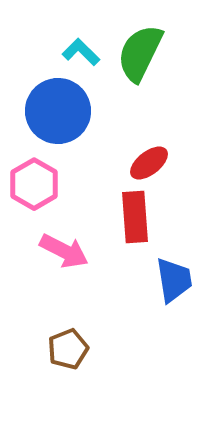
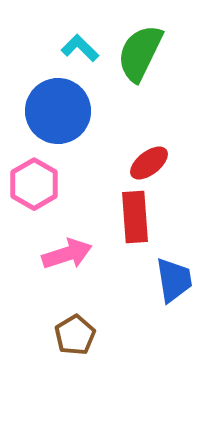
cyan L-shape: moved 1 px left, 4 px up
pink arrow: moved 3 px right, 3 px down; rotated 45 degrees counterclockwise
brown pentagon: moved 7 px right, 14 px up; rotated 9 degrees counterclockwise
